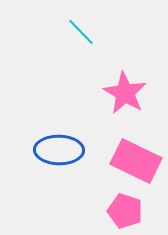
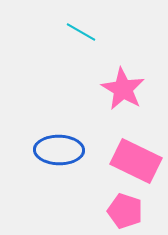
cyan line: rotated 16 degrees counterclockwise
pink star: moved 2 px left, 4 px up
